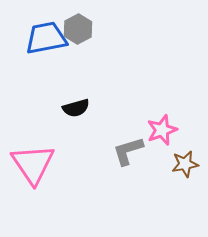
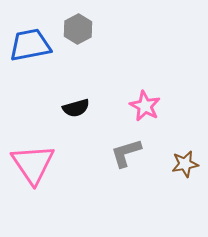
blue trapezoid: moved 16 px left, 7 px down
pink star: moved 17 px left, 24 px up; rotated 24 degrees counterclockwise
gray L-shape: moved 2 px left, 2 px down
